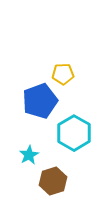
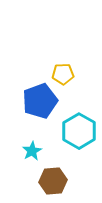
cyan hexagon: moved 5 px right, 2 px up
cyan star: moved 3 px right, 4 px up
brown hexagon: rotated 12 degrees clockwise
